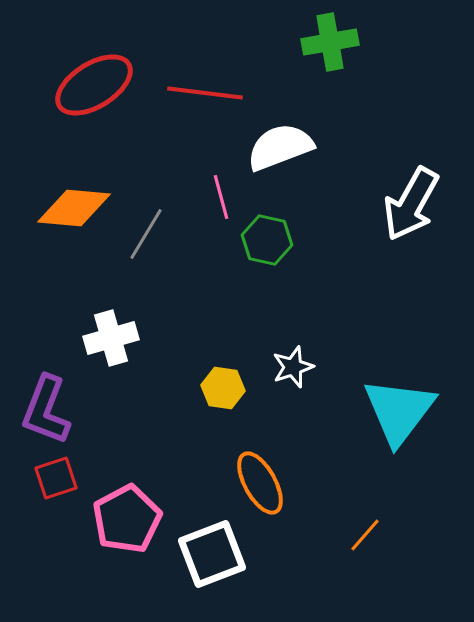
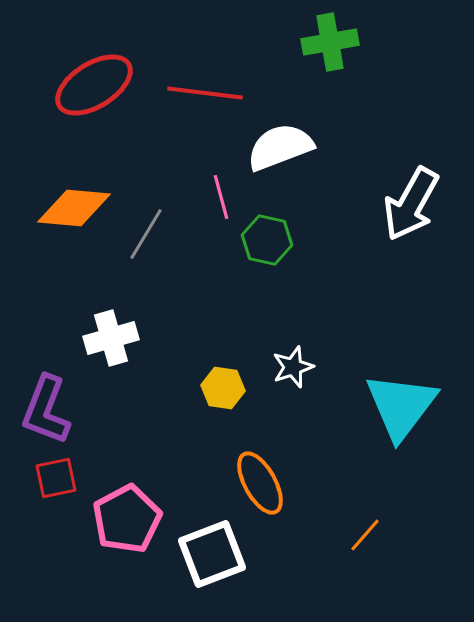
cyan triangle: moved 2 px right, 5 px up
red square: rotated 6 degrees clockwise
